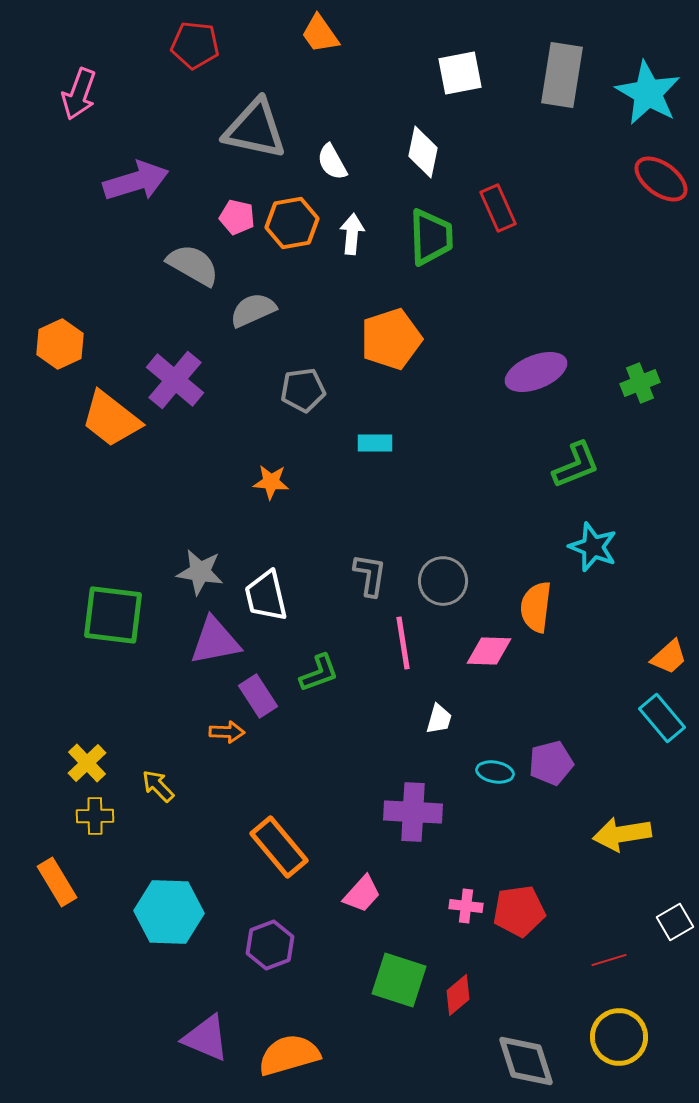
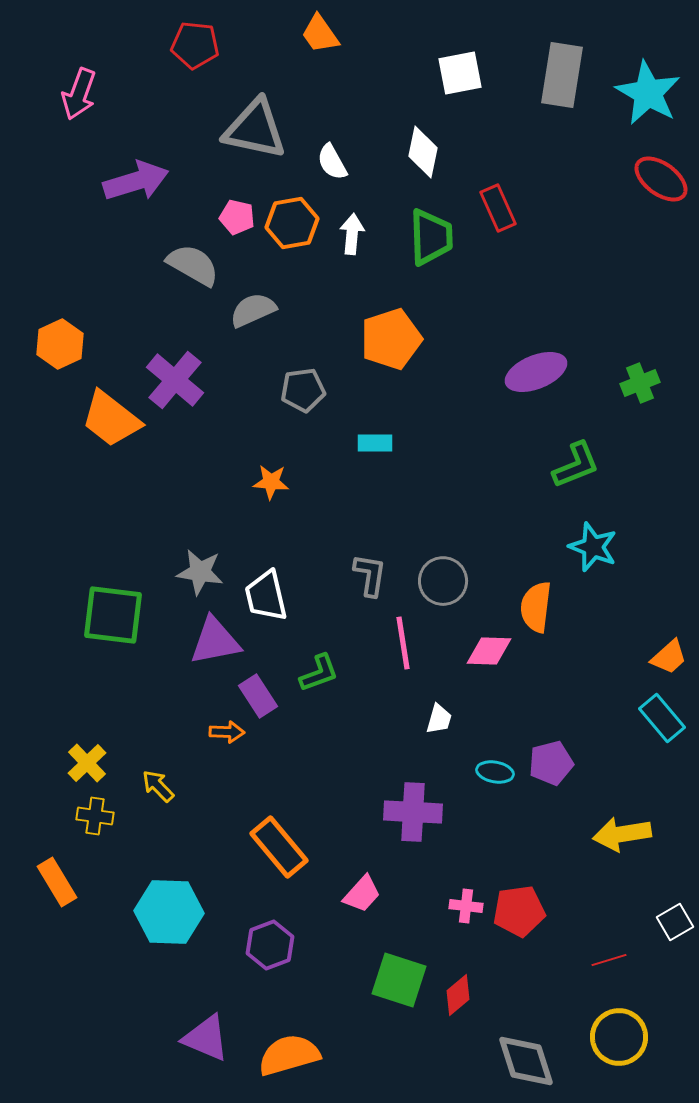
yellow cross at (95, 816): rotated 9 degrees clockwise
